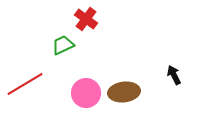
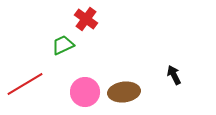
pink circle: moved 1 px left, 1 px up
